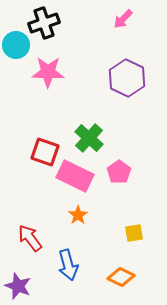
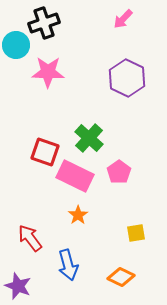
yellow square: moved 2 px right
